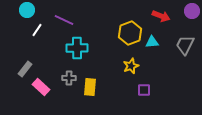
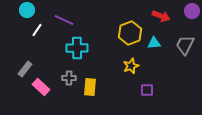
cyan triangle: moved 2 px right, 1 px down
purple square: moved 3 px right
